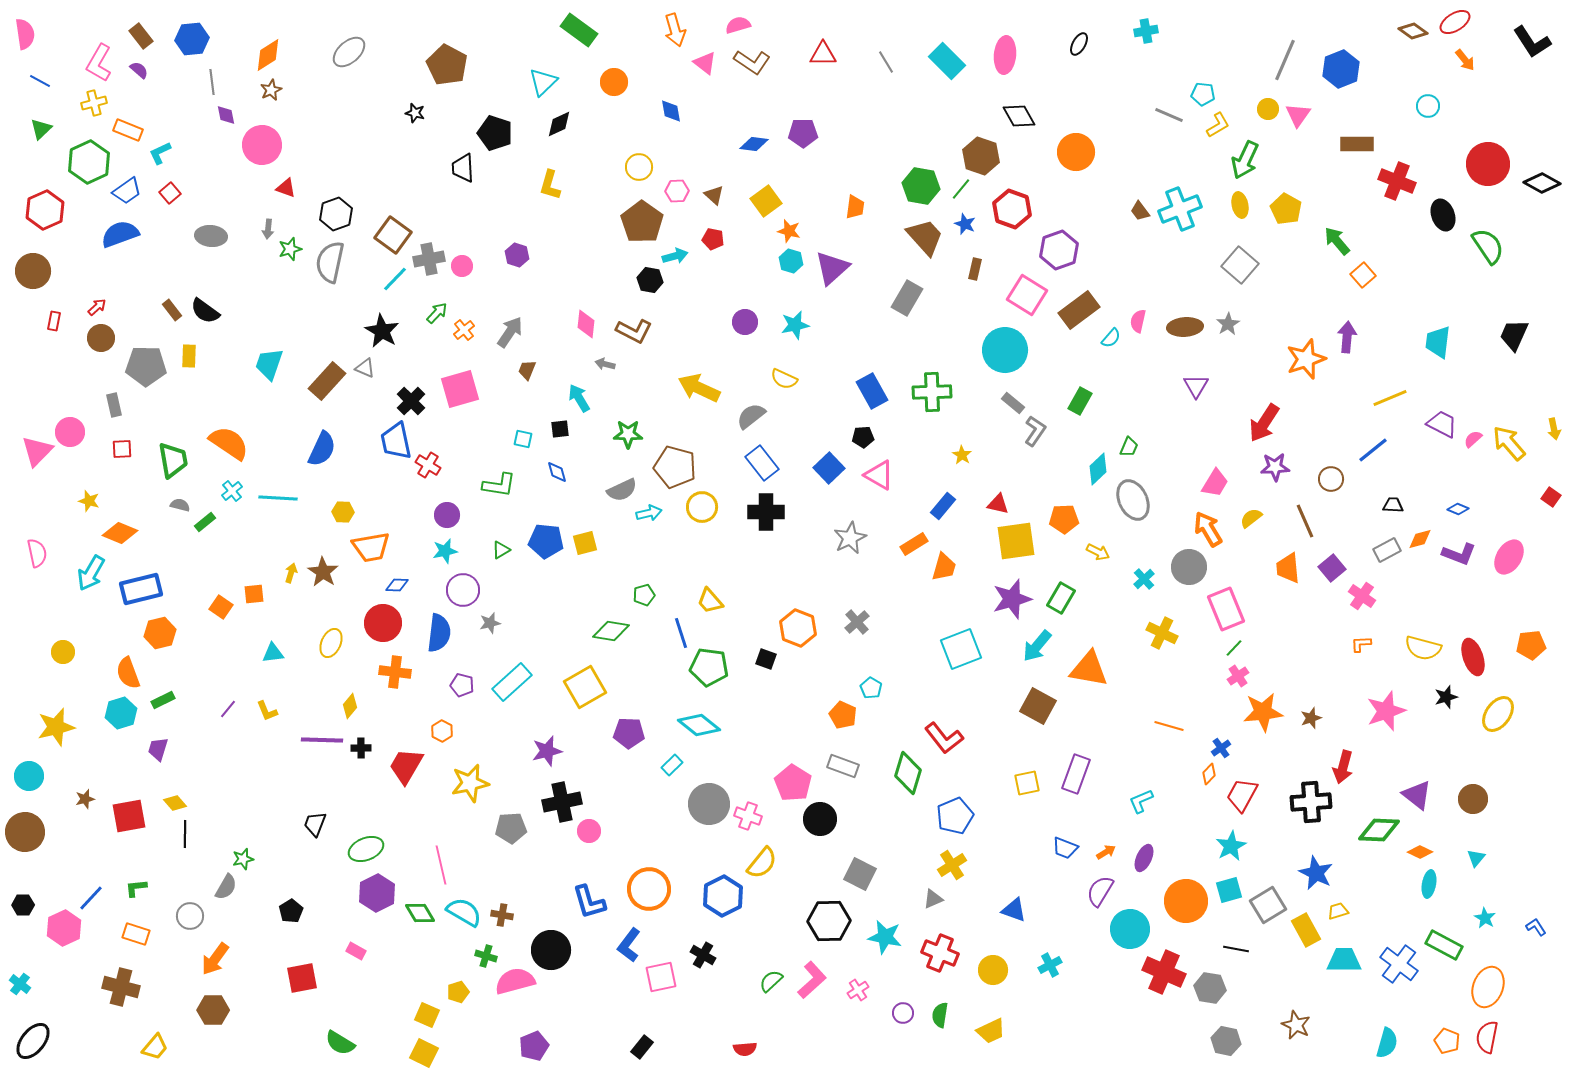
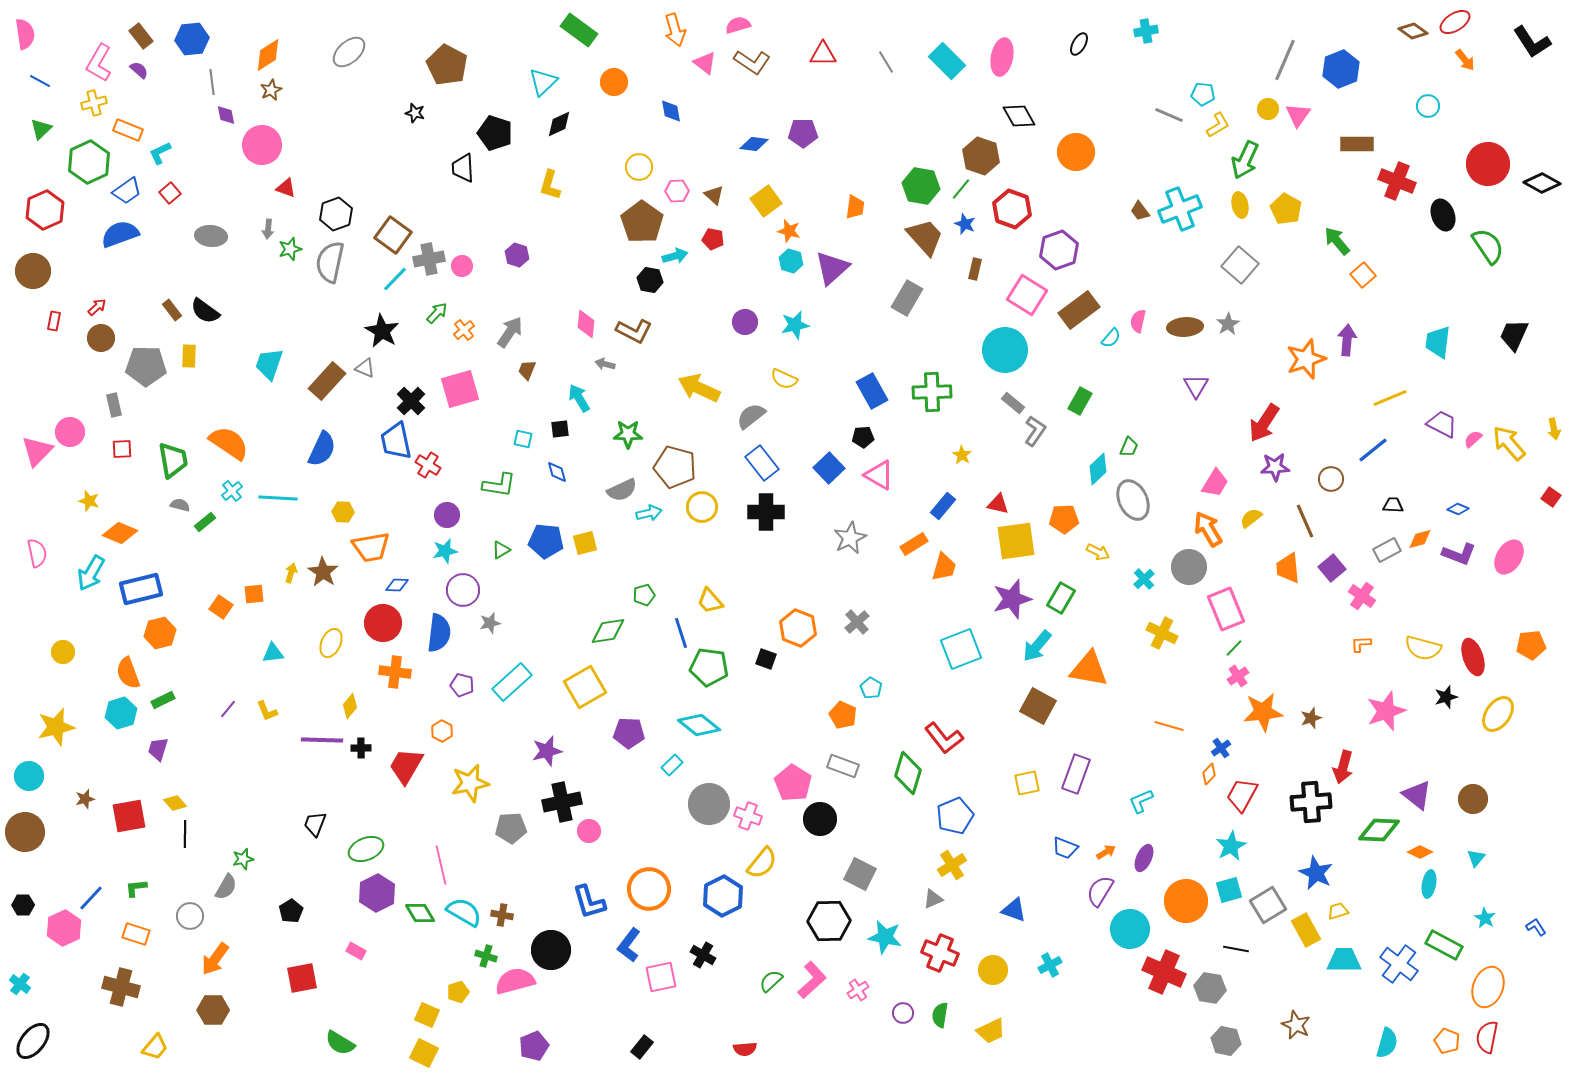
pink ellipse at (1005, 55): moved 3 px left, 2 px down; rotated 6 degrees clockwise
purple arrow at (1347, 337): moved 3 px down
green diamond at (611, 631): moved 3 px left; rotated 18 degrees counterclockwise
